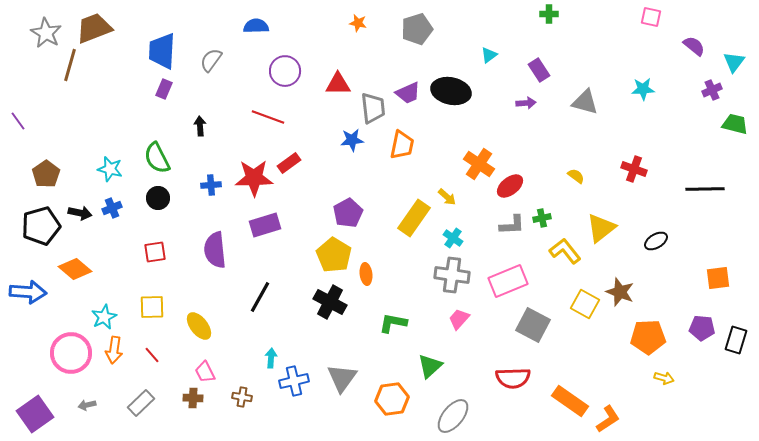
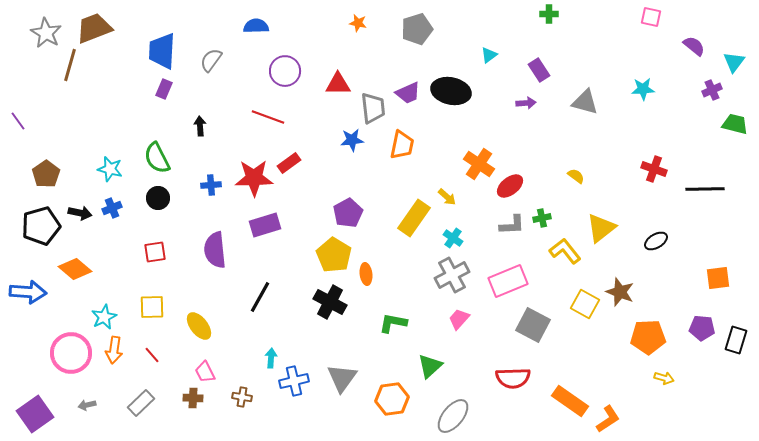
red cross at (634, 169): moved 20 px right
gray cross at (452, 275): rotated 36 degrees counterclockwise
